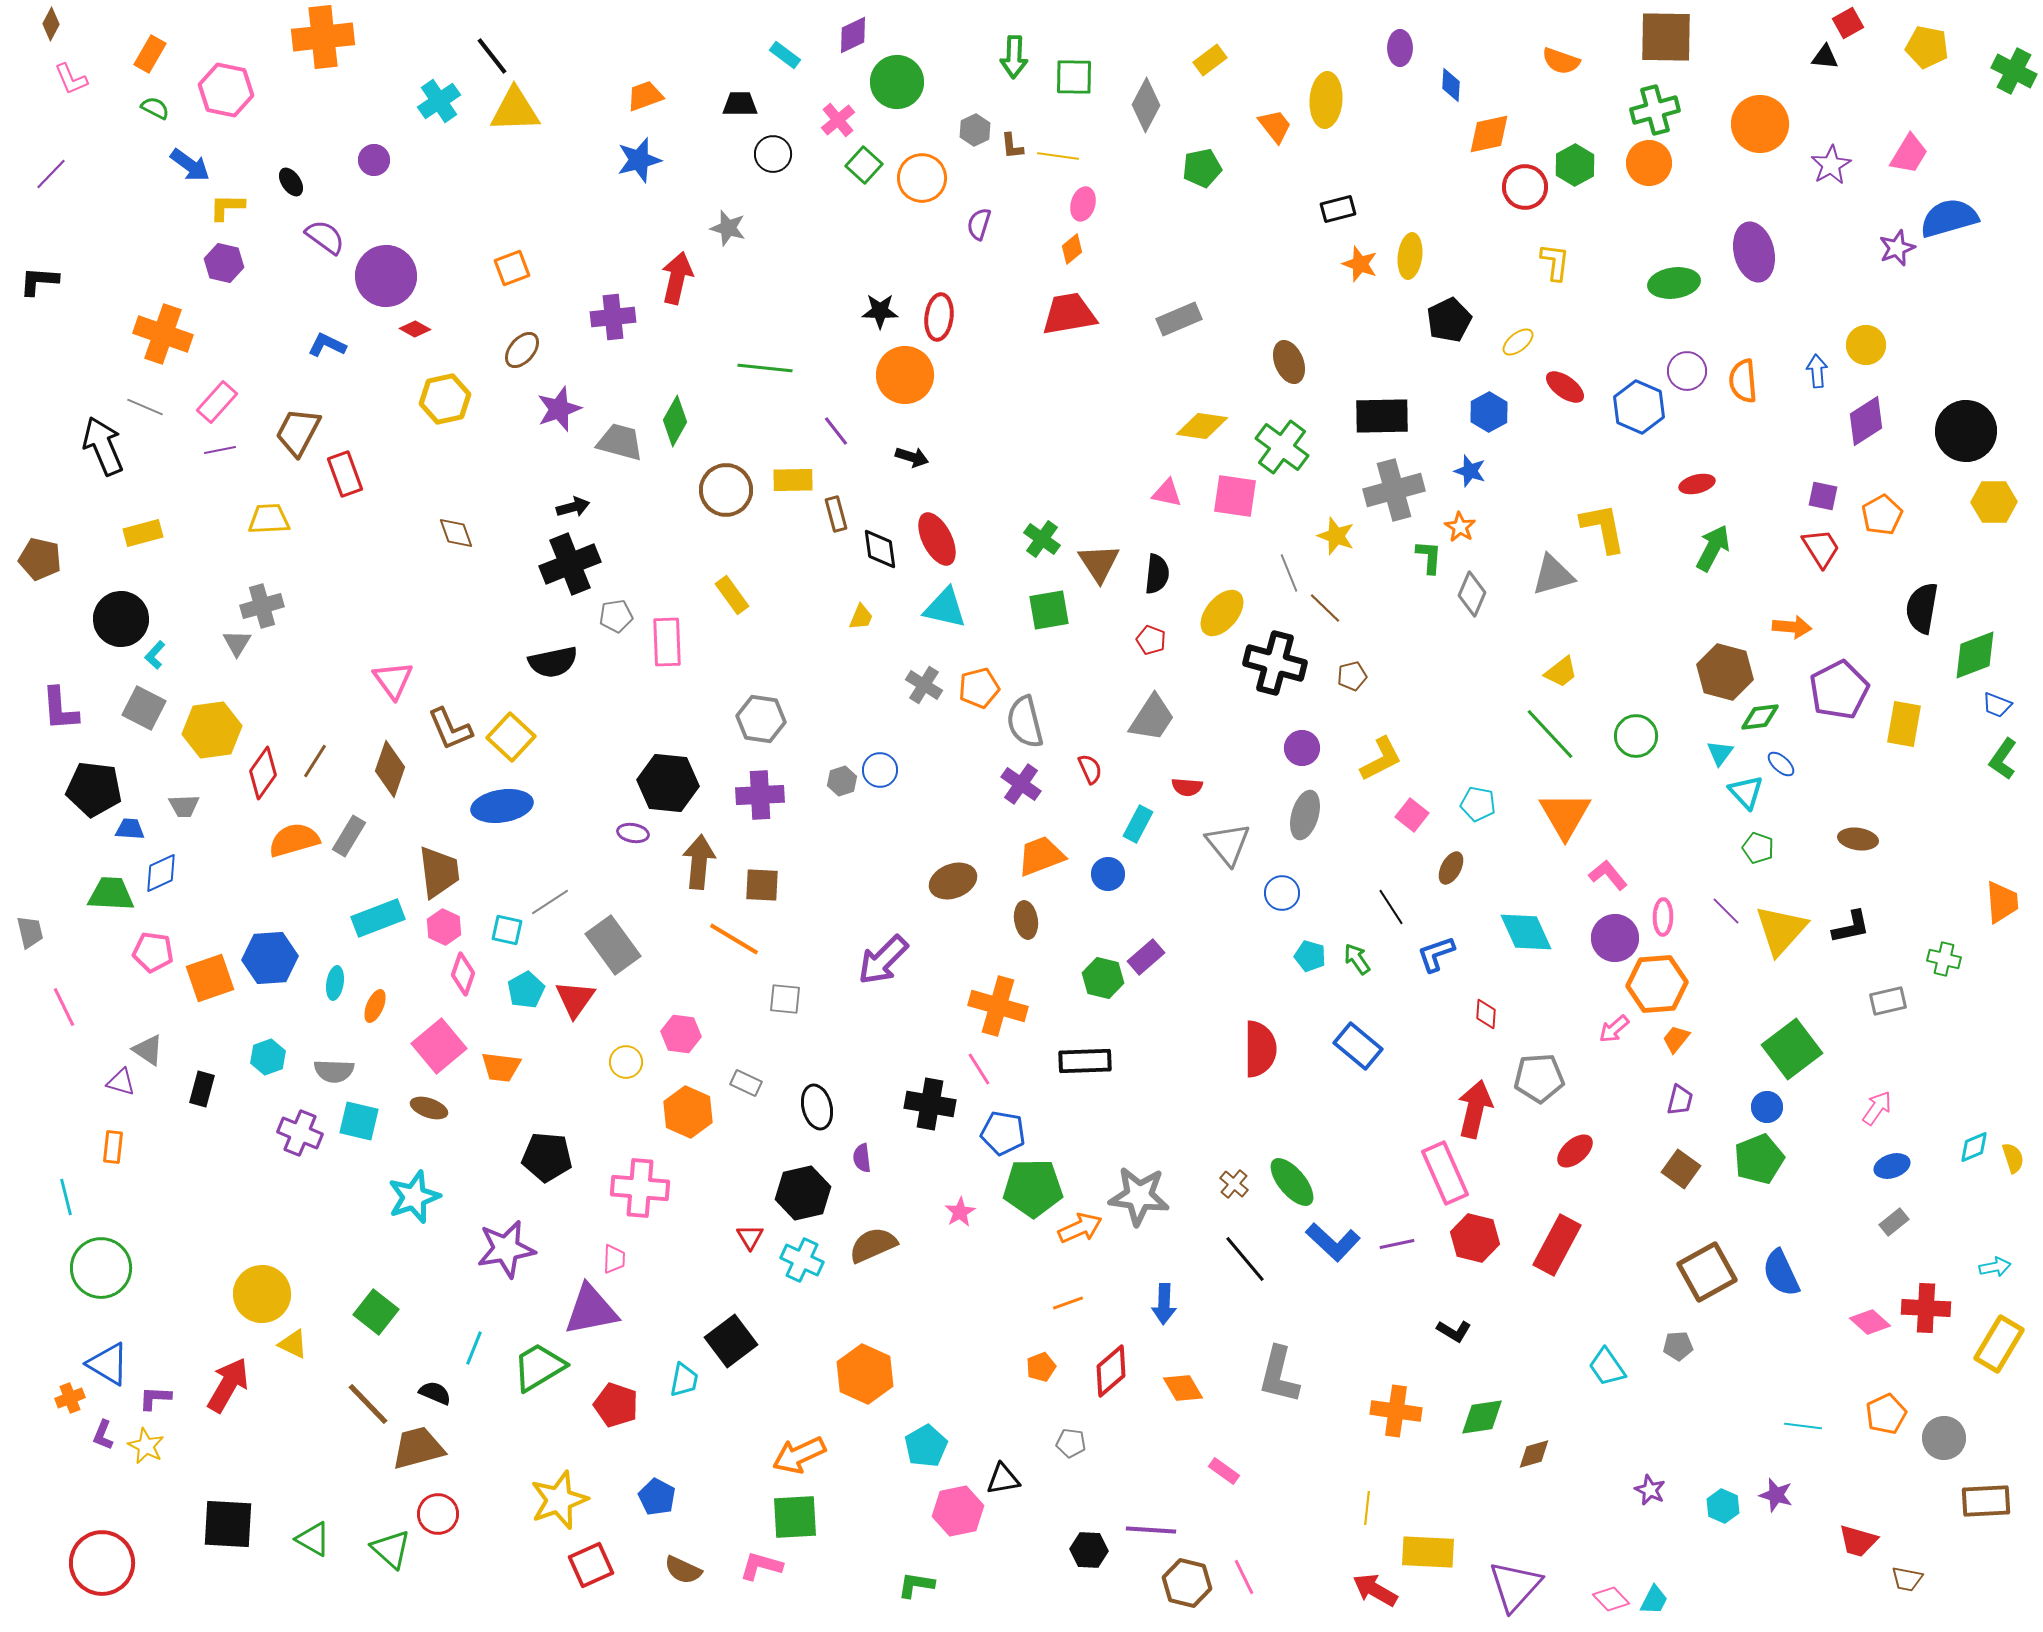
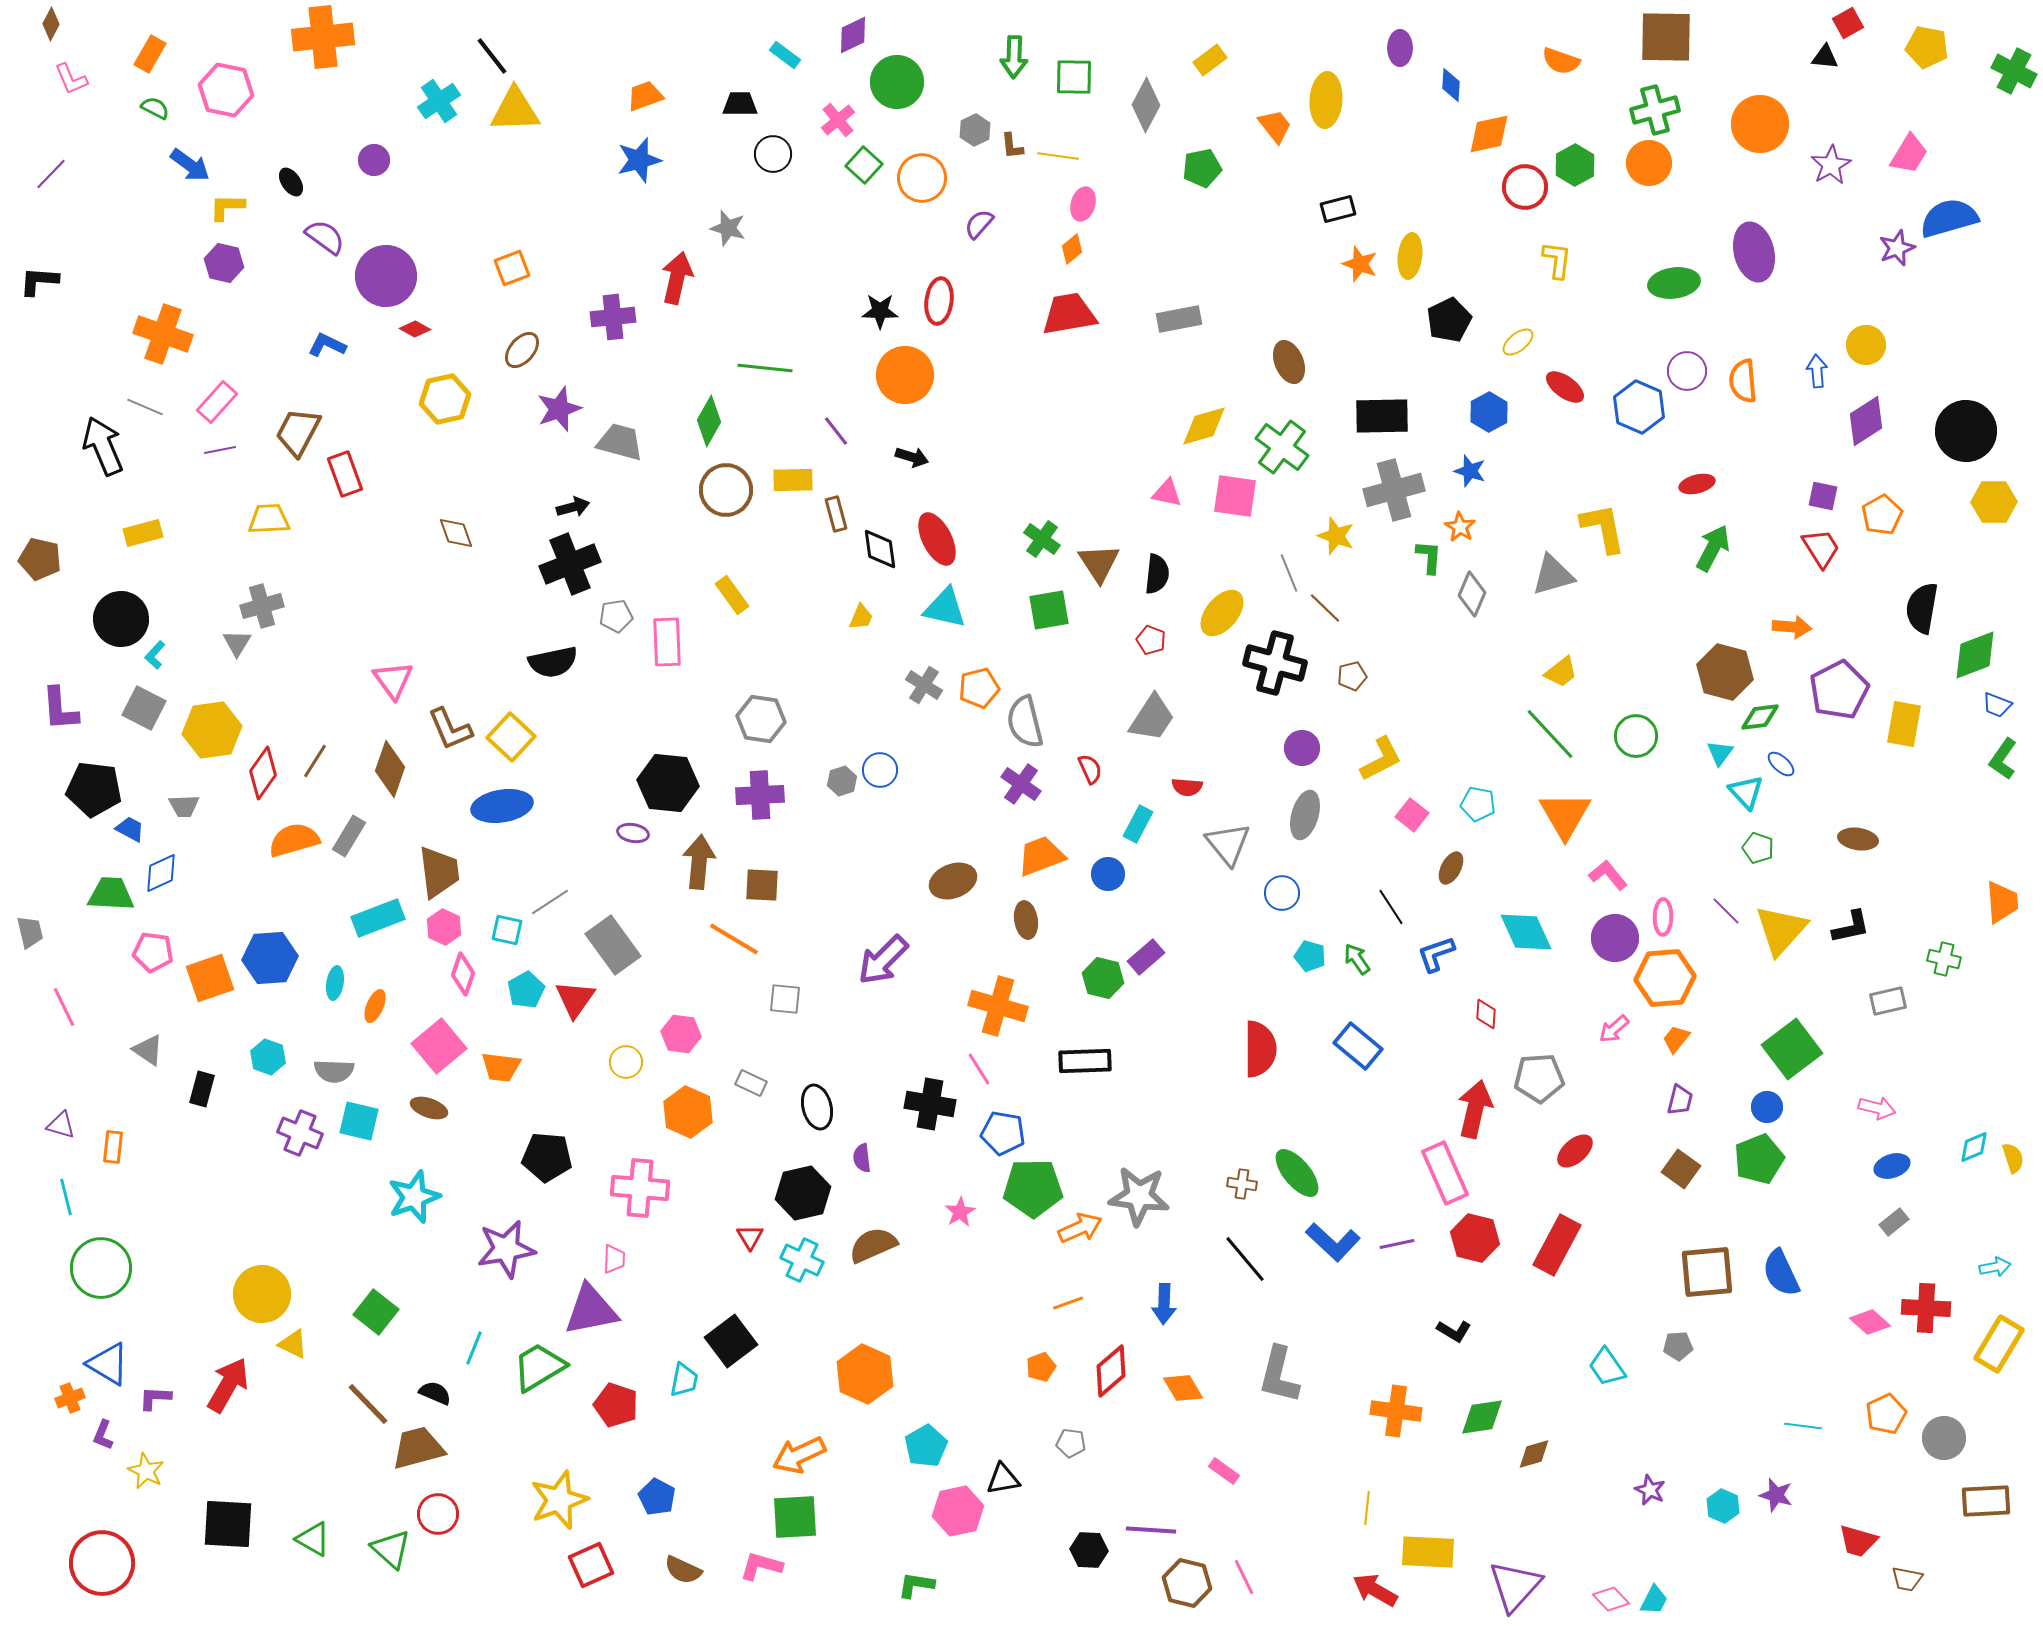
purple semicircle at (979, 224): rotated 24 degrees clockwise
yellow L-shape at (1555, 262): moved 2 px right, 2 px up
red ellipse at (939, 317): moved 16 px up
gray rectangle at (1179, 319): rotated 12 degrees clockwise
green diamond at (675, 421): moved 34 px right
yellow diamond at (1202, 426): moved 2 px right; rotated 24 degrees counterclockwise
blue trapezoid at (130, 829): rotated 24 degrees clockwise
orange hexagon at (1657, 984): moved 8 px right, 6 px up
cyan hexagon at (268, 1057): rotated 20 degrees counterclockwise
purple triangle at (121, 1082): moved 60 px left, 43 px down
gray rectangle at (746, 1083): moved 5 px right
pink arrow at (1877, 1108): rotated 69 degrees clockwise
green ellipse at (1292, 1182): moved 5 px right, 9 px up
brown cross at (1234, 1184): moved 8 px right; rotated 32 degrees counterclockwise
brown square at (1707, 1272): rotated 24 degrees clockwise
yellow star at (146, 1446): moved 25 px down
